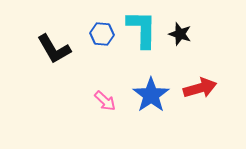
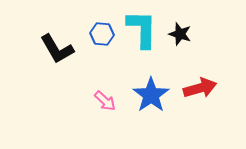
black L-shape: moved 3 px right
